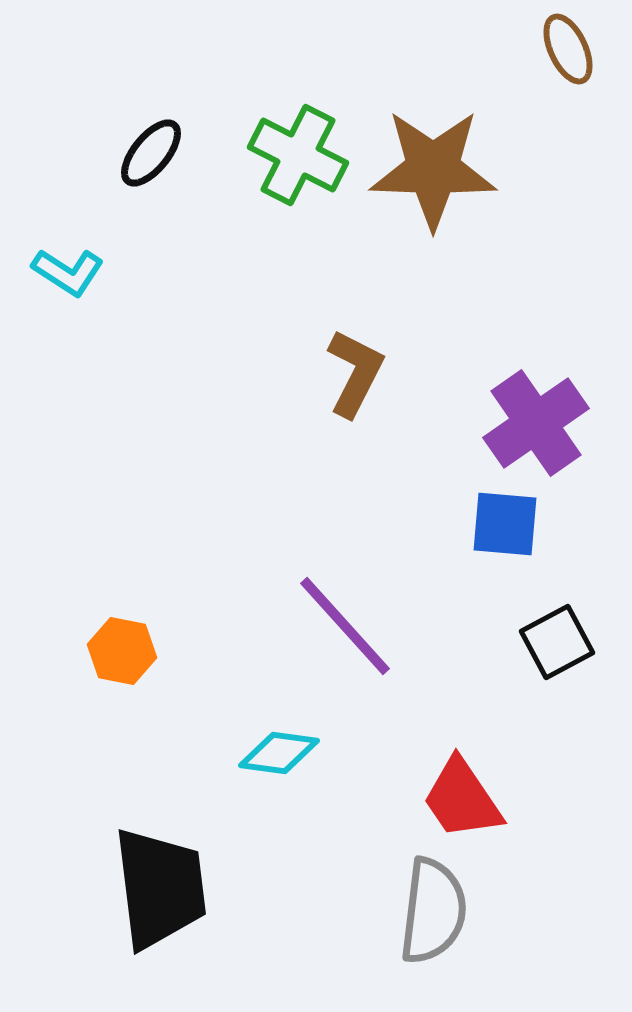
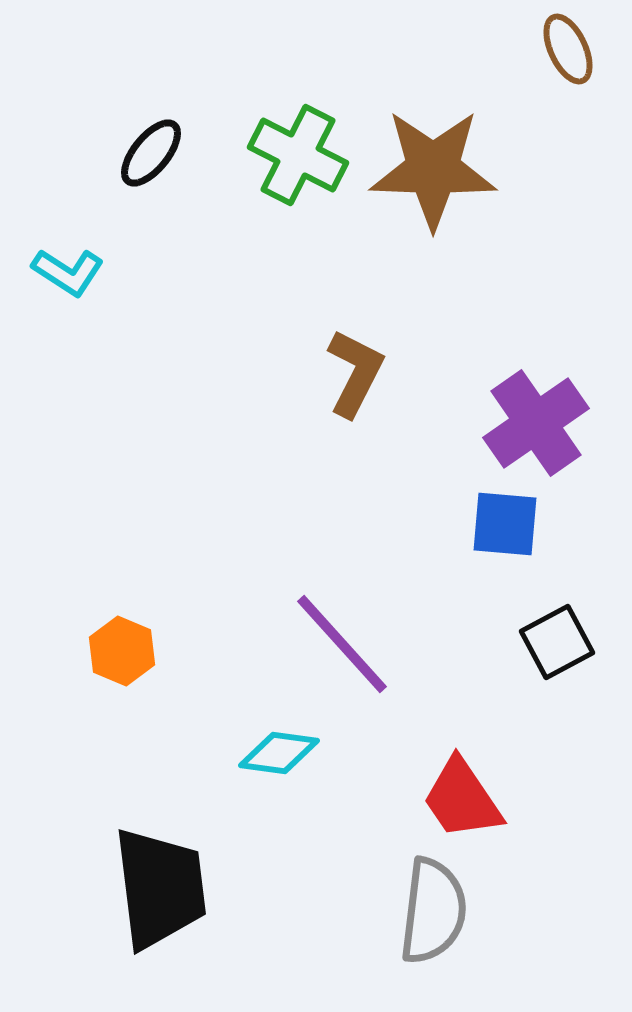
purple line: moved 3 px left, 18 px down
orange hexagon: rotated 12 degrees clockwise
